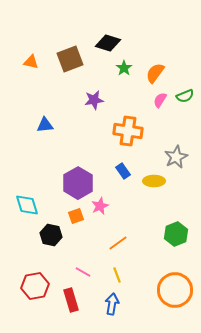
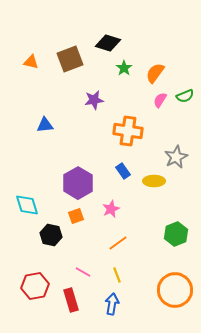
pink star: moved 11 px right, 3 px down
